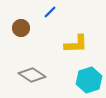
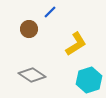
brown circle: moved 8 px right, 1 px down
yellow L-shape: rotated 30 degrees counterclockwise
